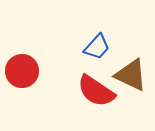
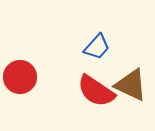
red circle: moved 2 px left, 6 px down
brown triangle: moved 10 px down
